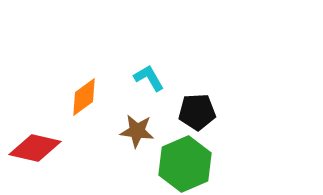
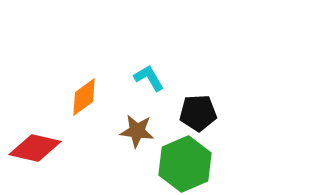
black pentagon: moved 1 px right, 1 px down
